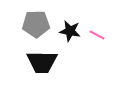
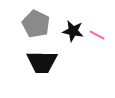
gray pentagon: rotated 28 degrees clockwise
black star: moved 3 px right
